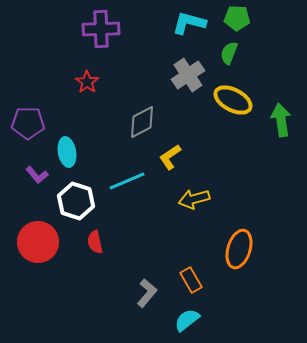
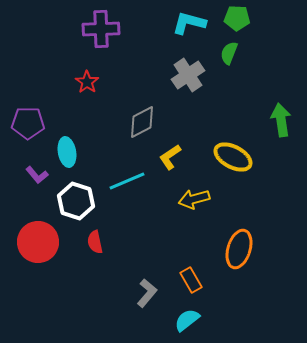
yellow ellipse: moved 57 px down
